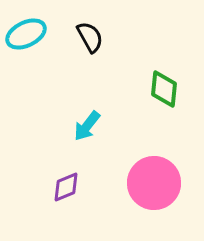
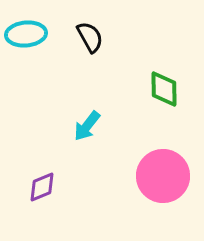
cyan ellipse: rotated 21 degrees clockwise
green diamond: rotated 6 degrees counterclockwise
pink circle: moved 9 px right, 7 px up
purple diamond: moved 24 px left
